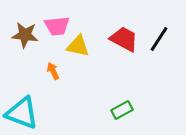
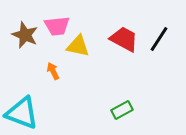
brown star: rotated 16 degrees clockwise
